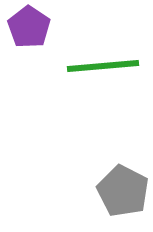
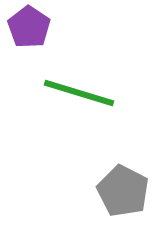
green line: moved 24 px left, 27 px down; rotated 22 degrees clockwise
